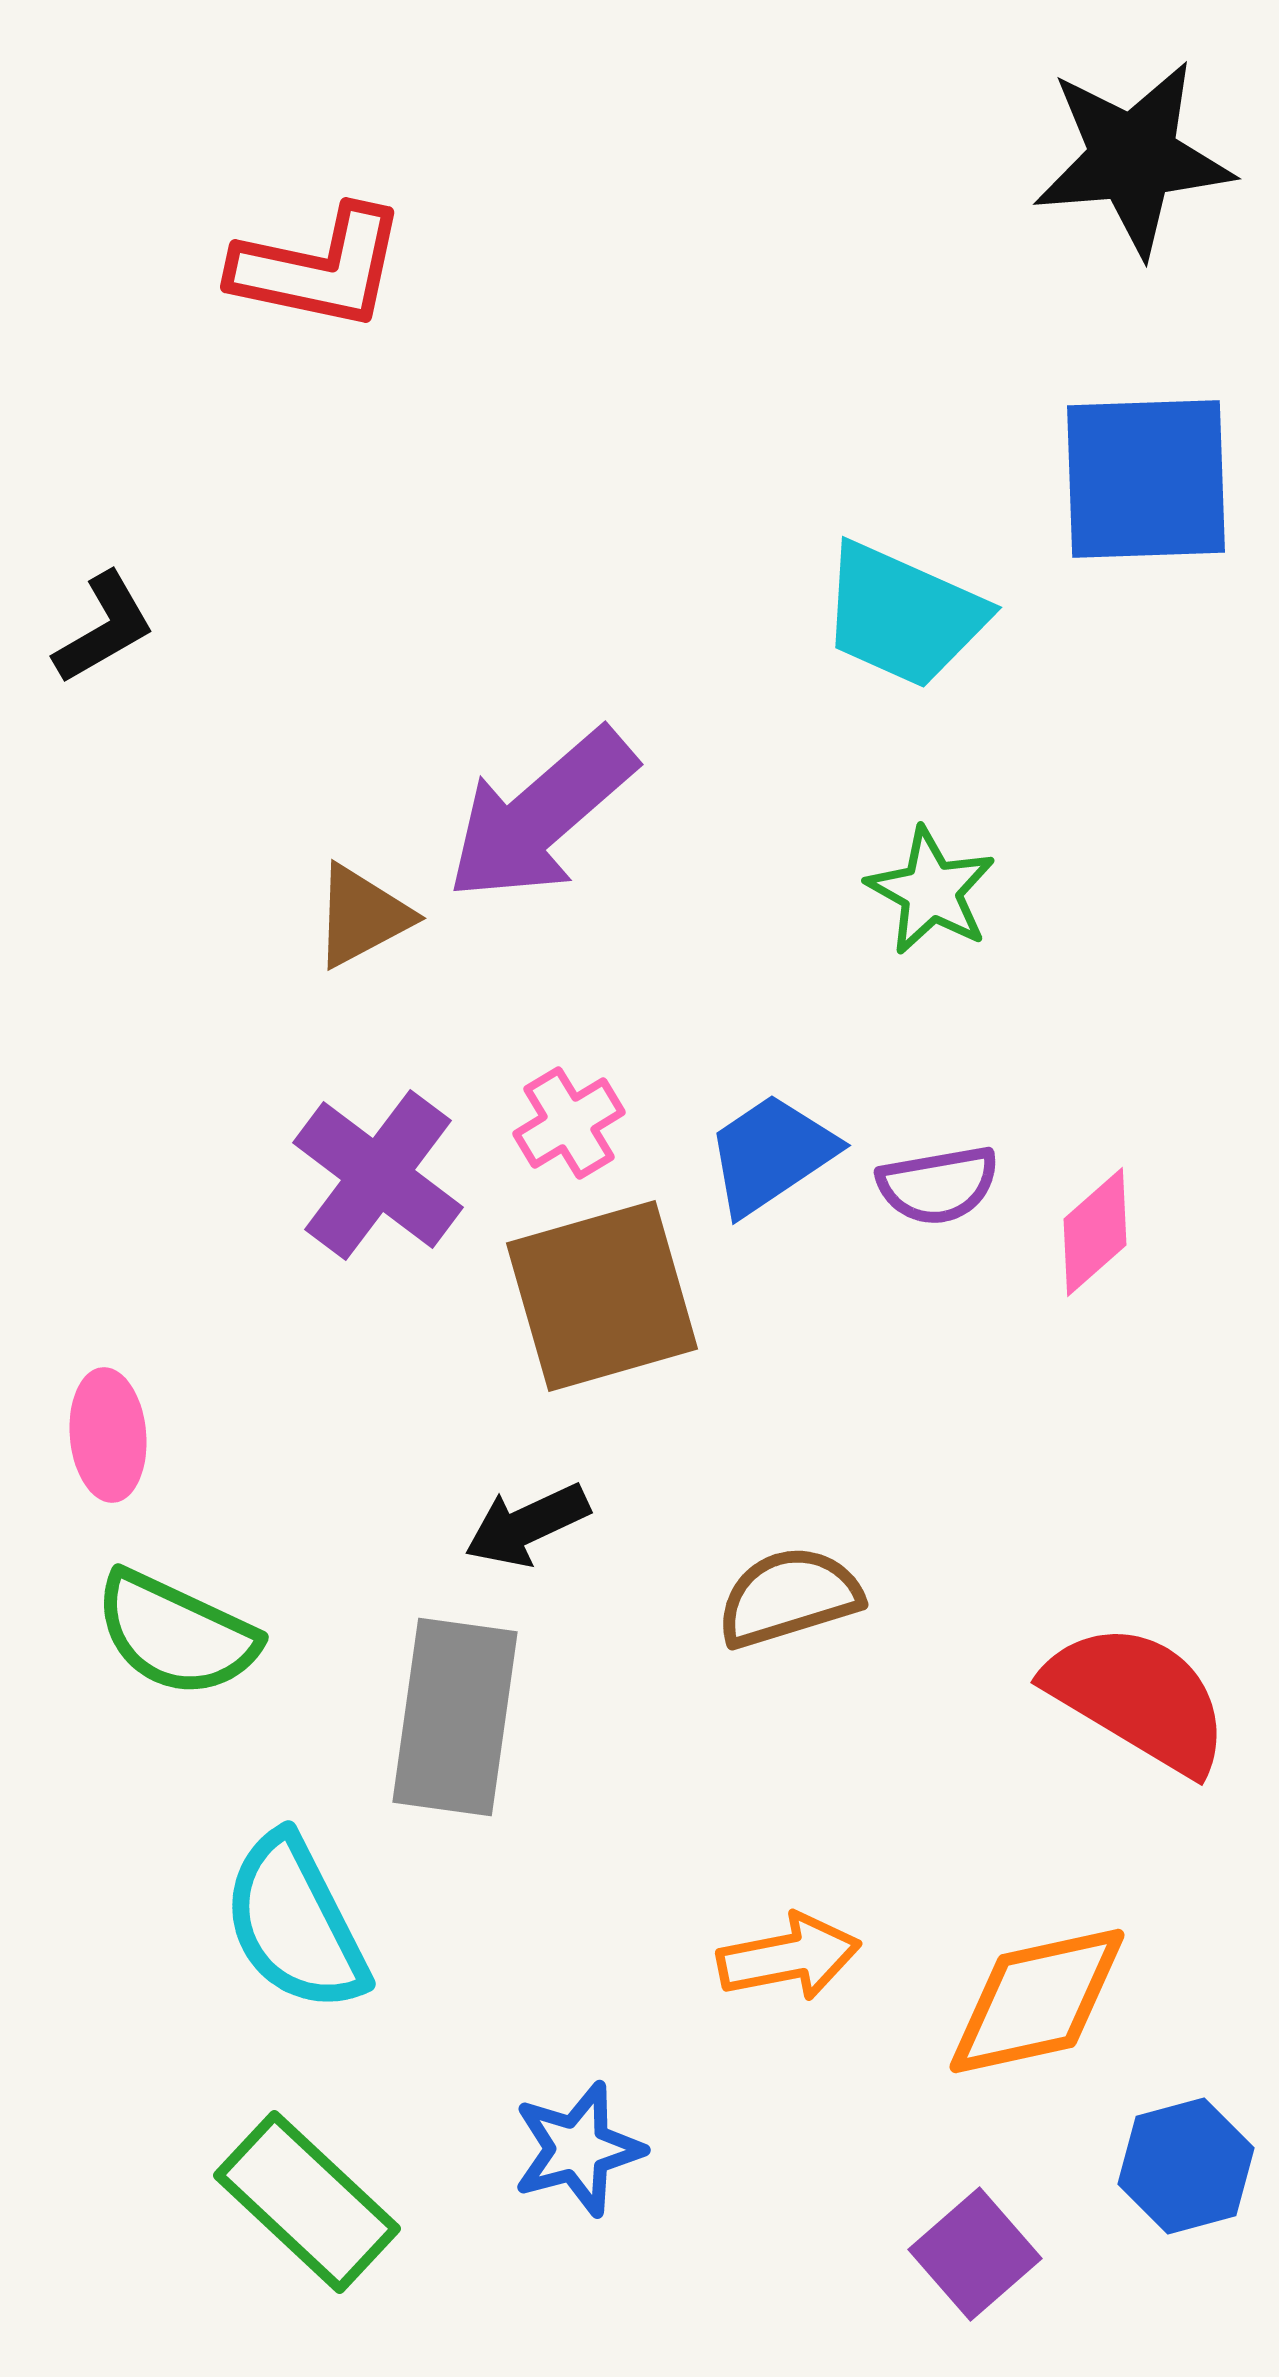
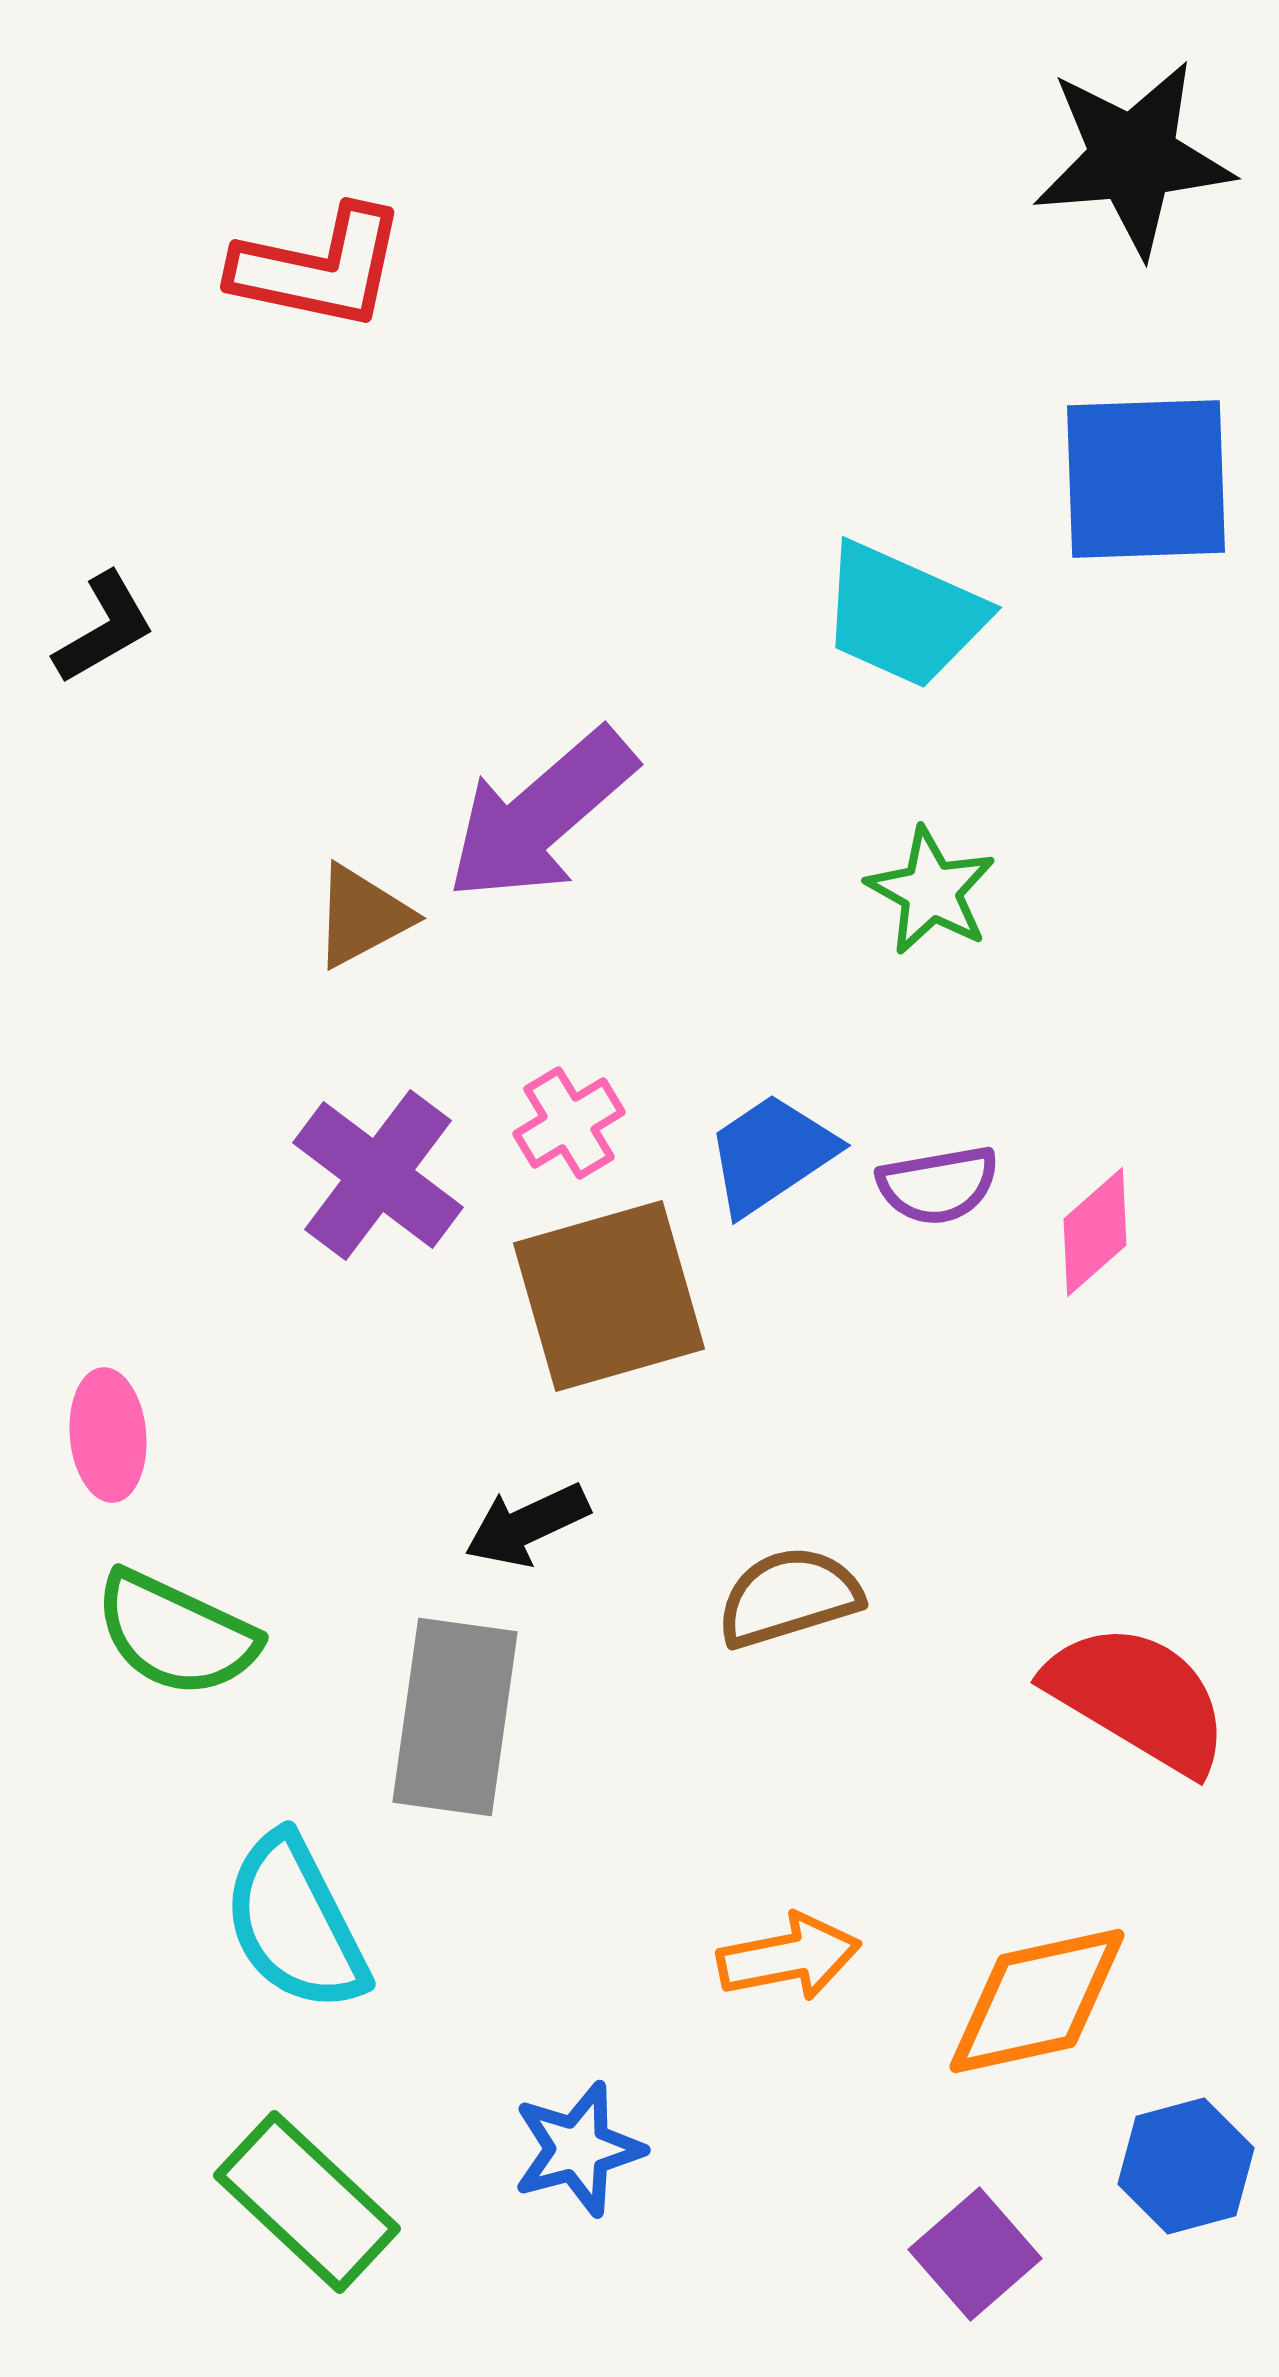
brown square: moved 7 px right
